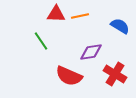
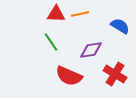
orange line: moved 2 px up
green line: moved 10 px right, 1 px down
purple diamond: moved 2 px up
